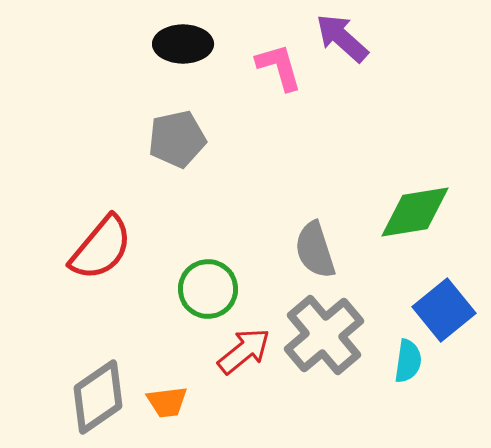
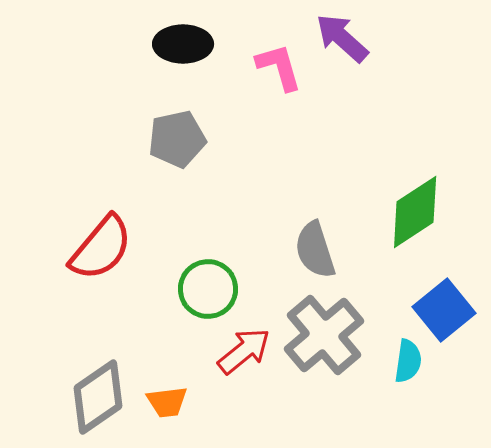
green diamond: rotated 24 degrees counterclockwise
